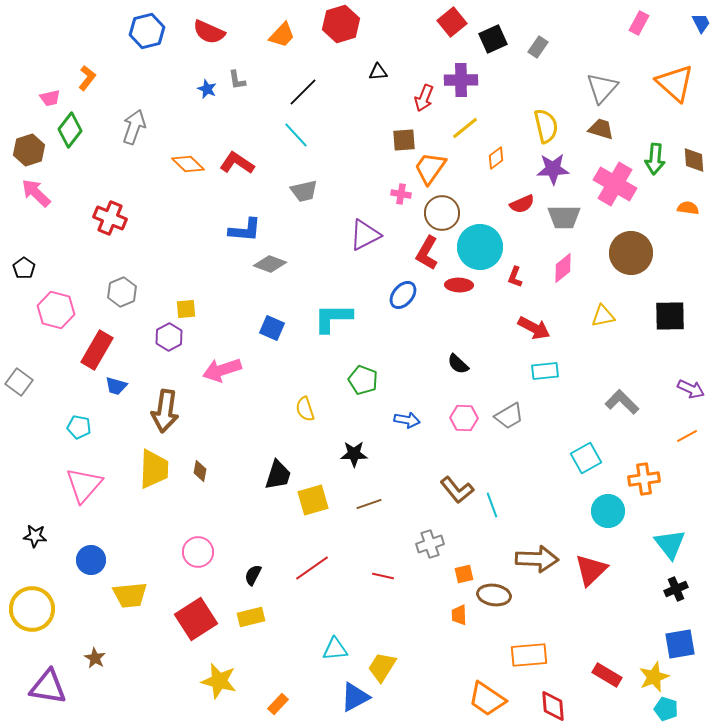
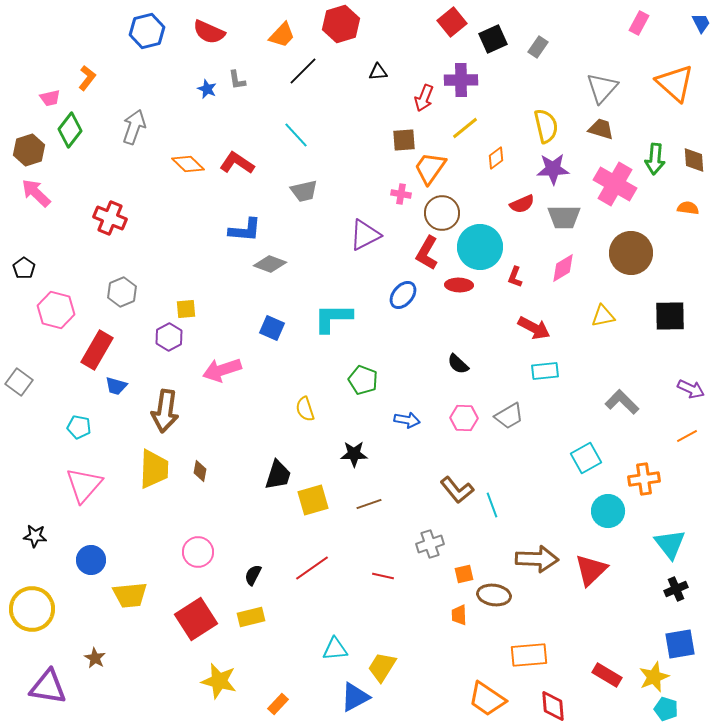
black line at (303, 92): moved 21 px up
pink diamond at (563, 268): rotated 8 degrees clockwise
